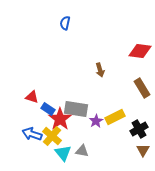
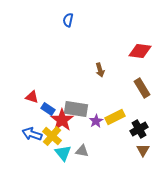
blue semicircle: moved 3 px right, 3 px up
red star: moved 2 px right, 1 px down
